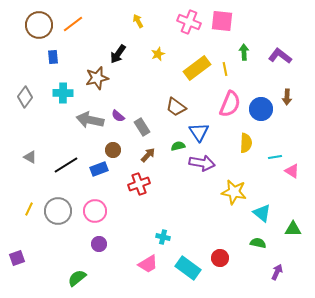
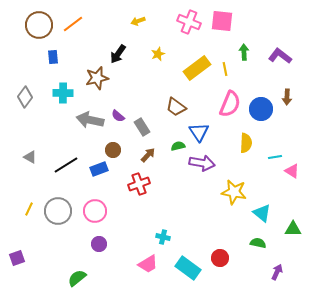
yellow arrow at (138, 21): rotated 80 degrees counterclockwise
